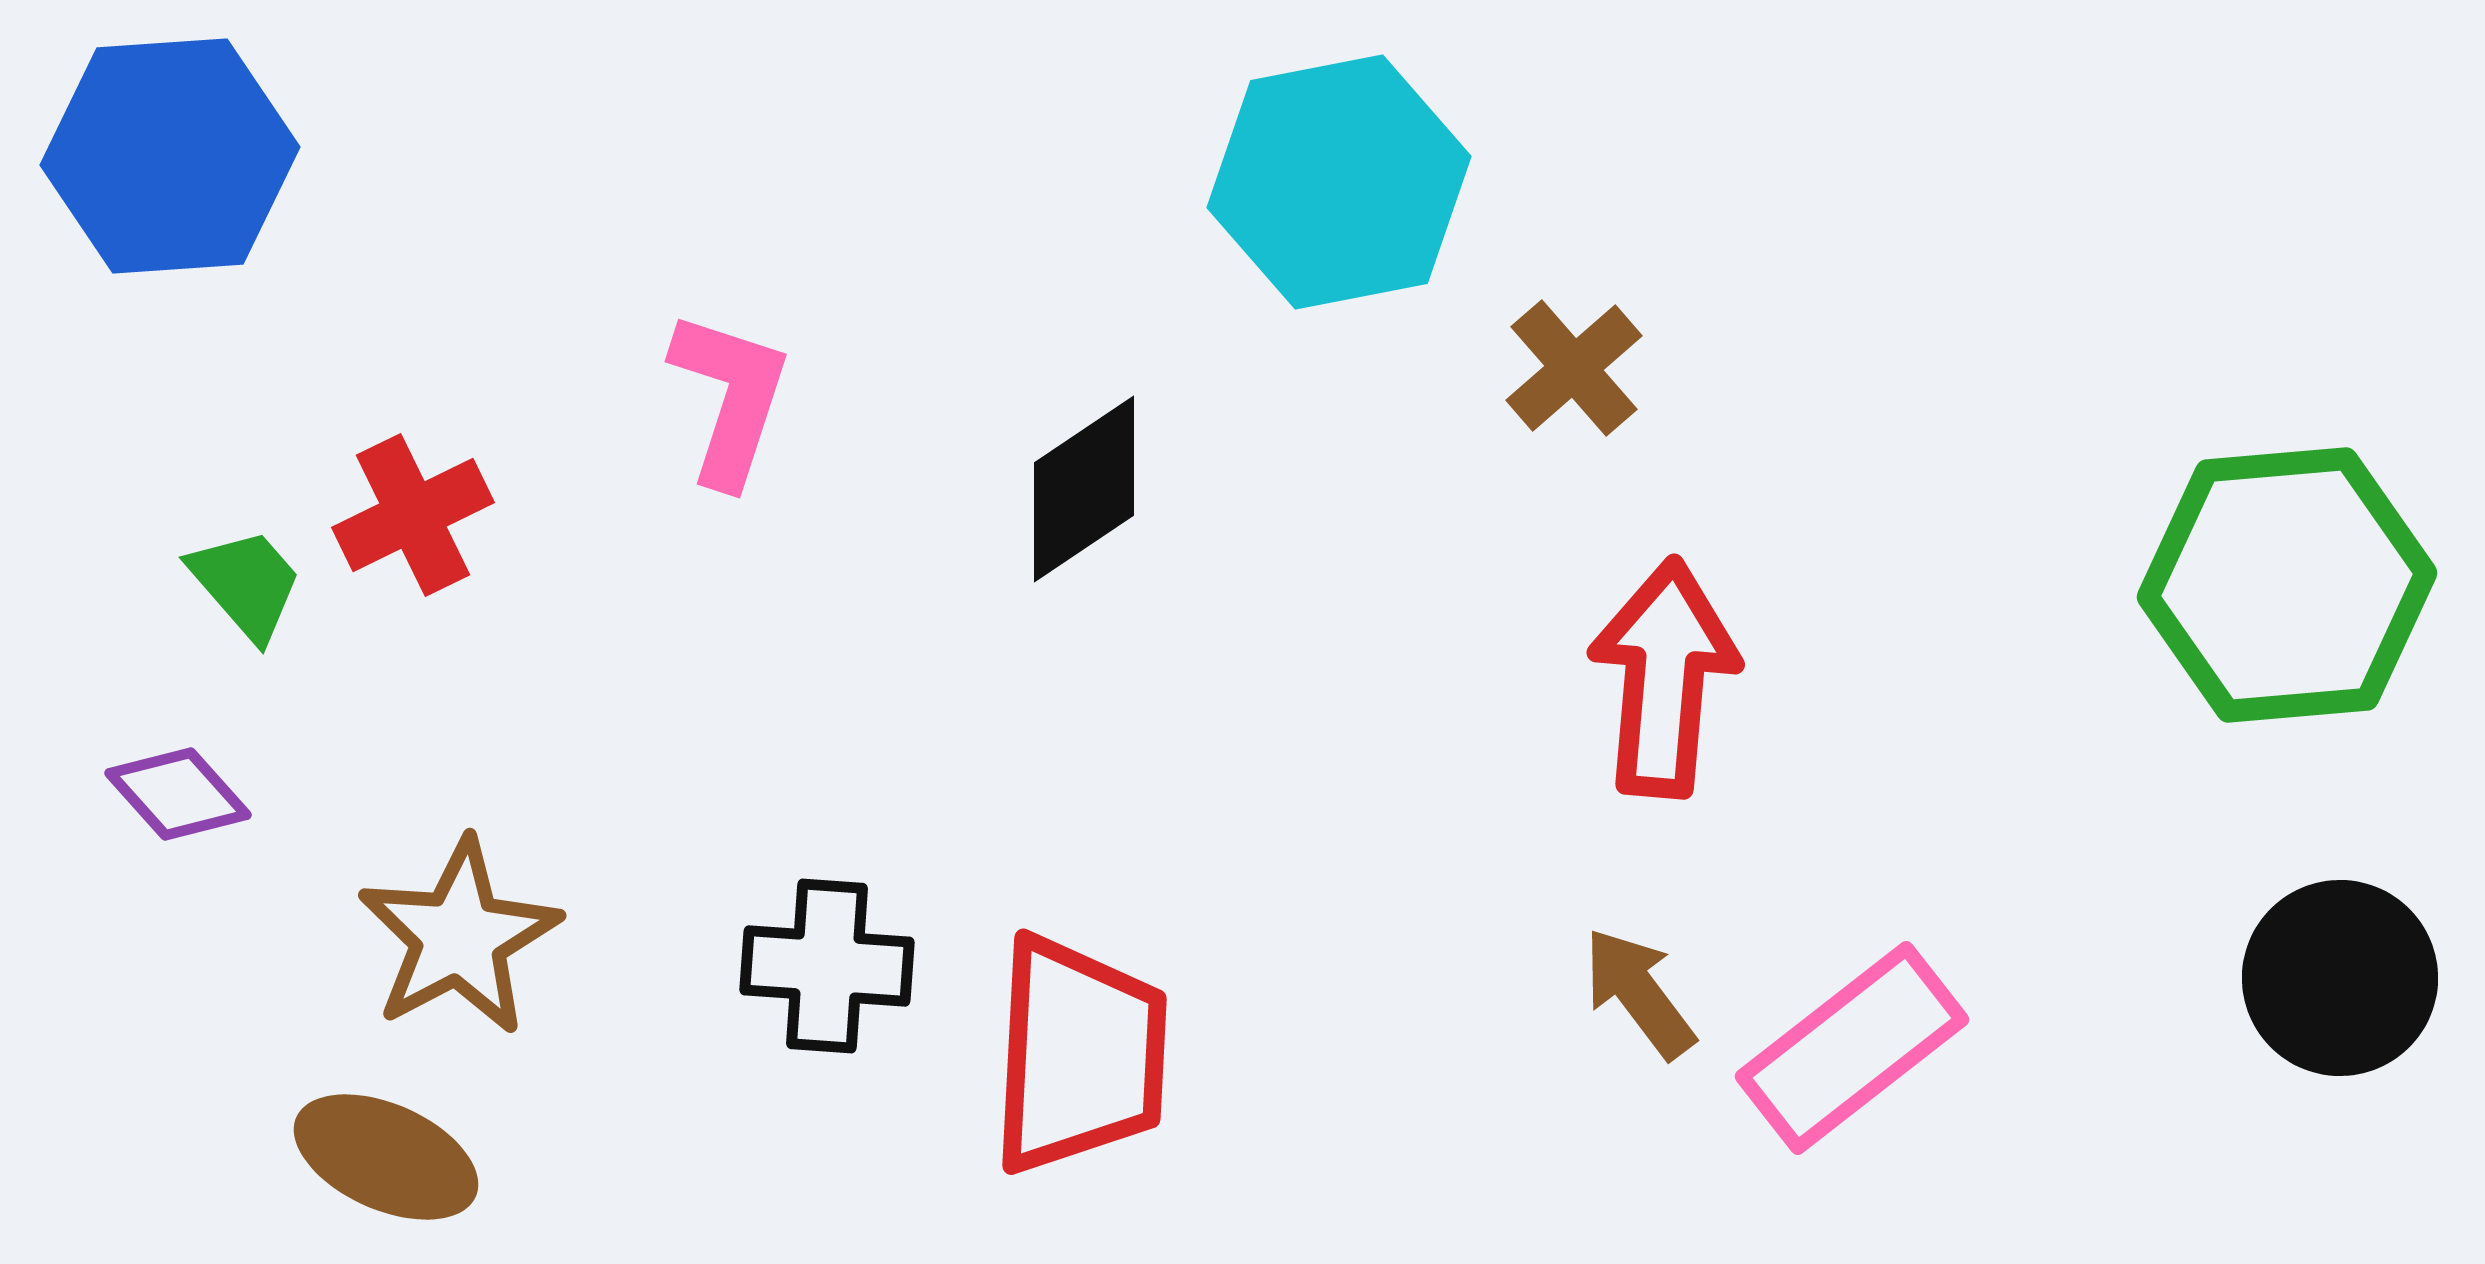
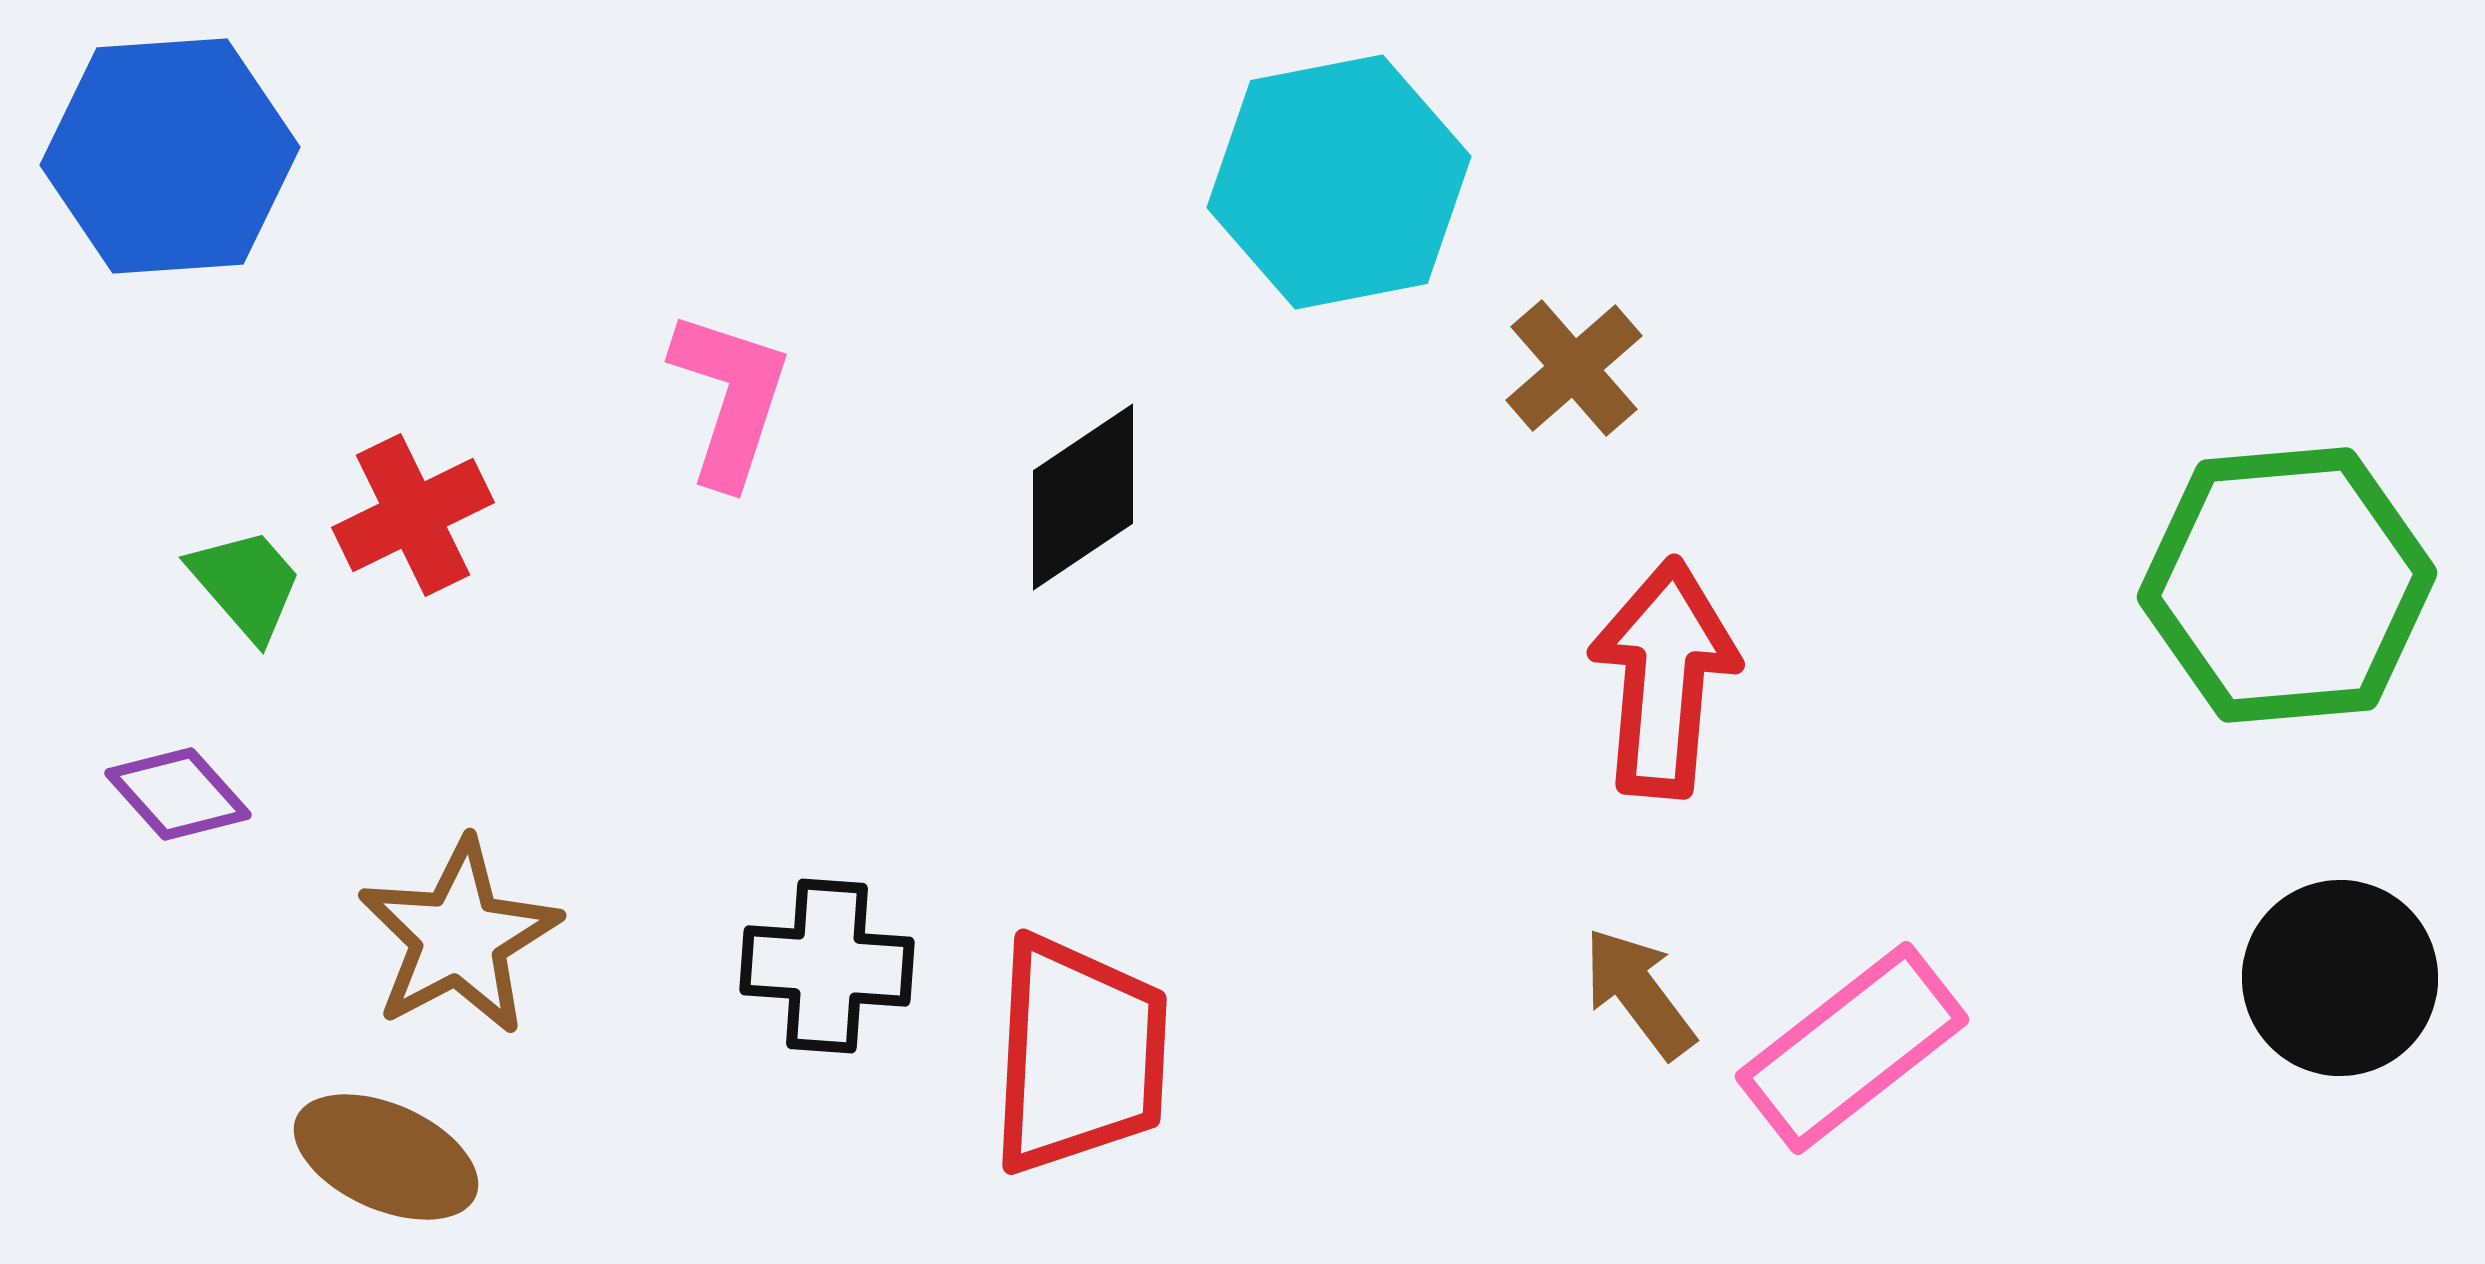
black diamond: moved 1 px left, 8 px down
